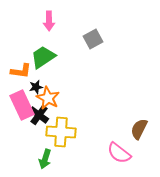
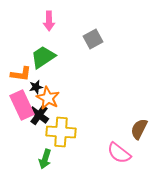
orange L-shape: moved 3 px down
